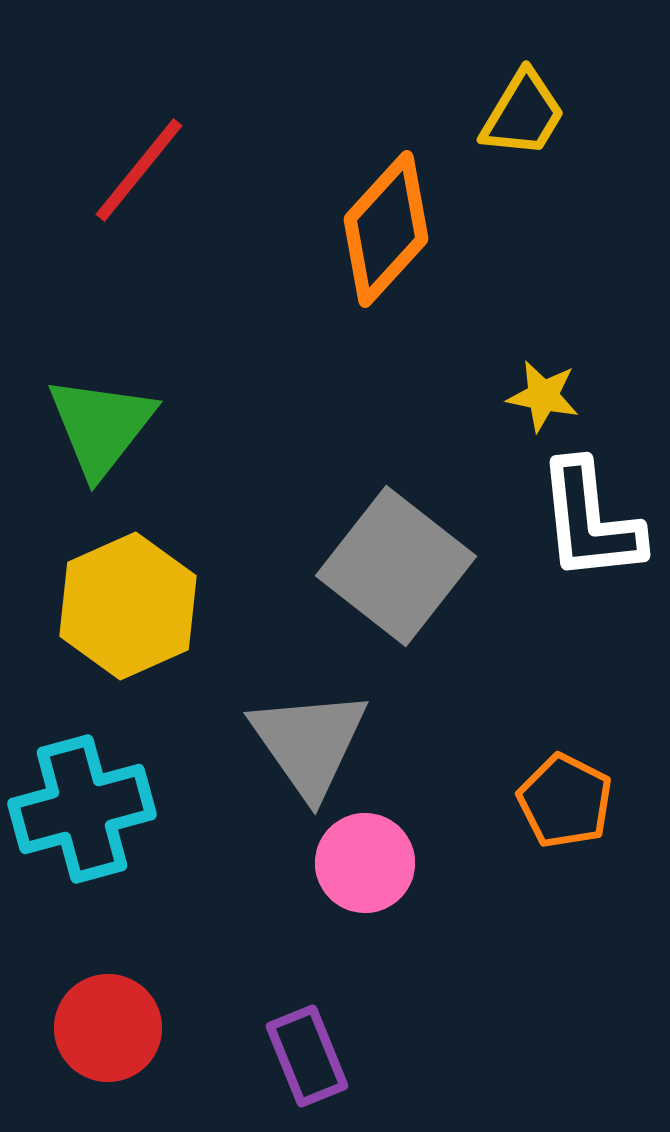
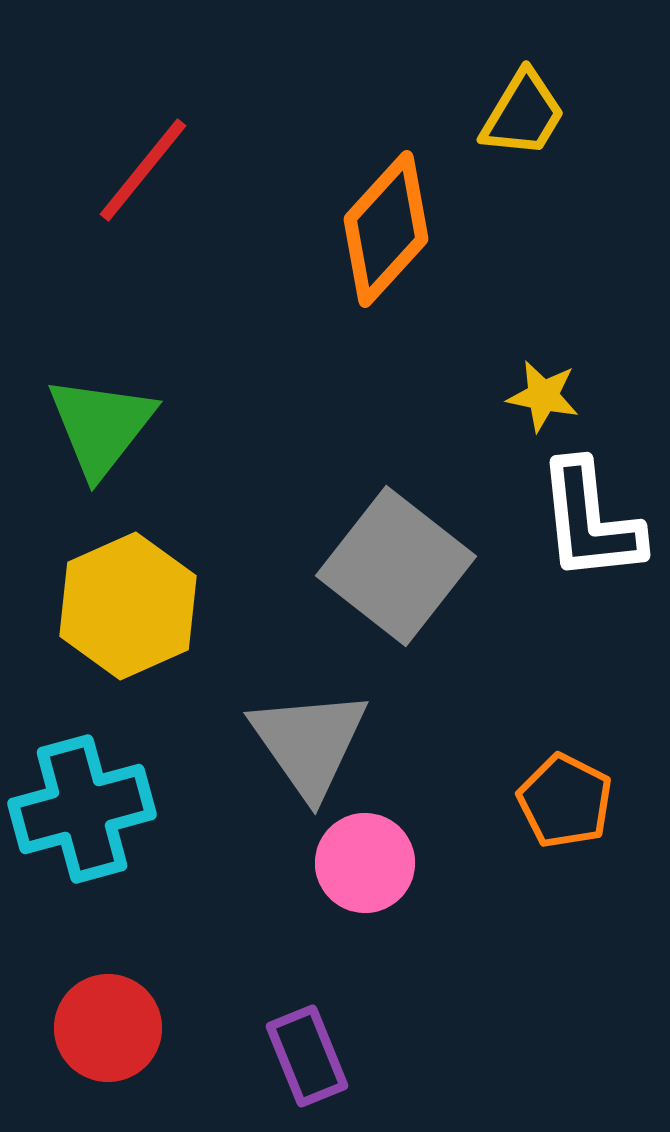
red line: moved 4 px right
